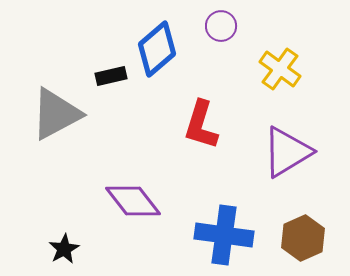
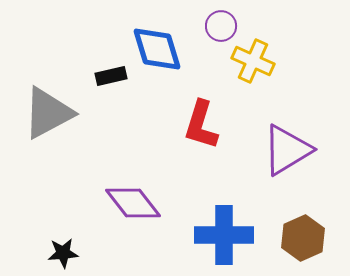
blue diamond: rotated 66 degrees counterclockwise
yellow cross: moved 27 px left, 8 px up; rotated 12 degrees counterclockwise
gray triangle: moved 8 px left, 1 px up
purple triangle: moved 2 px up
purple diamond: moved 2 px down
blue cross: rotated 8 degrees counterclockwise
black star: moved 1 px left, 4 px down; rotated 24 degrees clockwise
